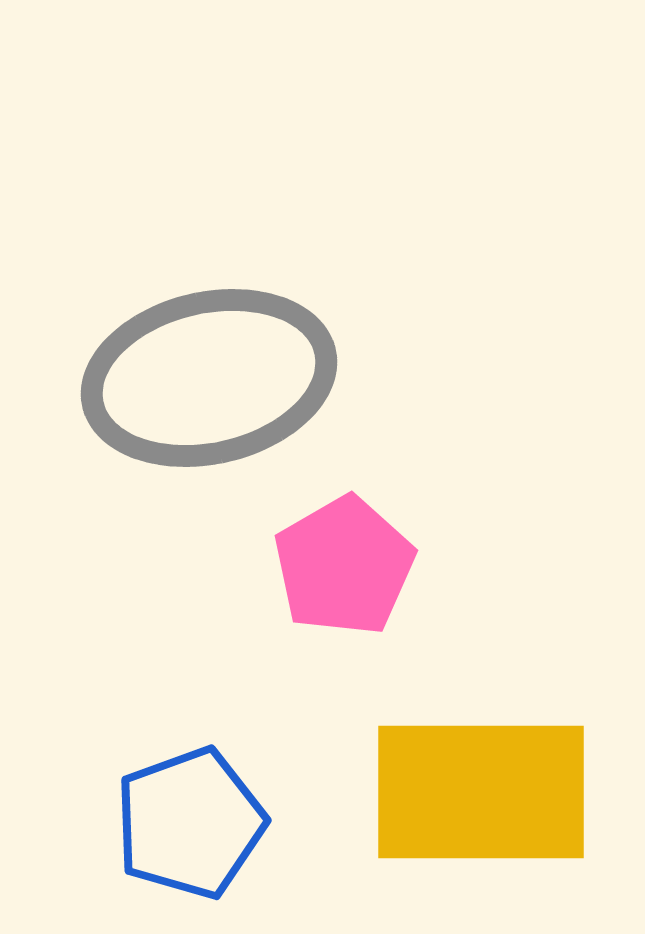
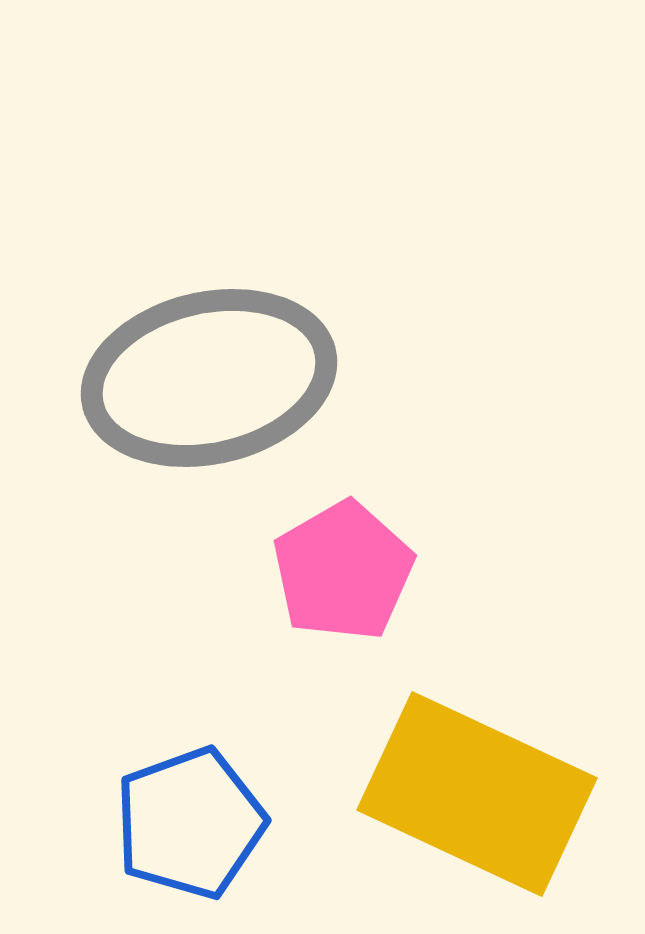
pink pentagon: moved 1 px left, 5 px down
yellow rectangle: moved 4 px left, 2 px down; rotated 25 degrees clockwise
